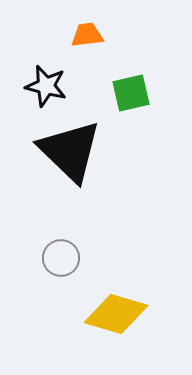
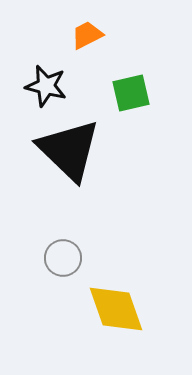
orange trapezoid: rotated 20 degrees counterclockwise
black triangle: moved 1 px left, 1 px up
gray circle: moved 2 px right
yellow diamond: moved 5 px up; rotated 54 degrees clockwise
